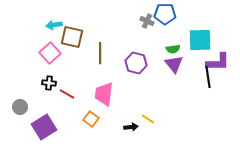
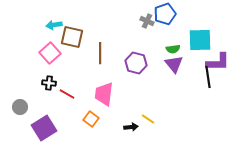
blue pentagon: rotated 20 degrees counterclockwise
purple square: moved 1 px down
